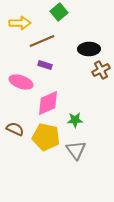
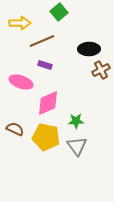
green star: moved 1 px right, 1 px down
gray triangle: moved 1 px right, 4 px up
